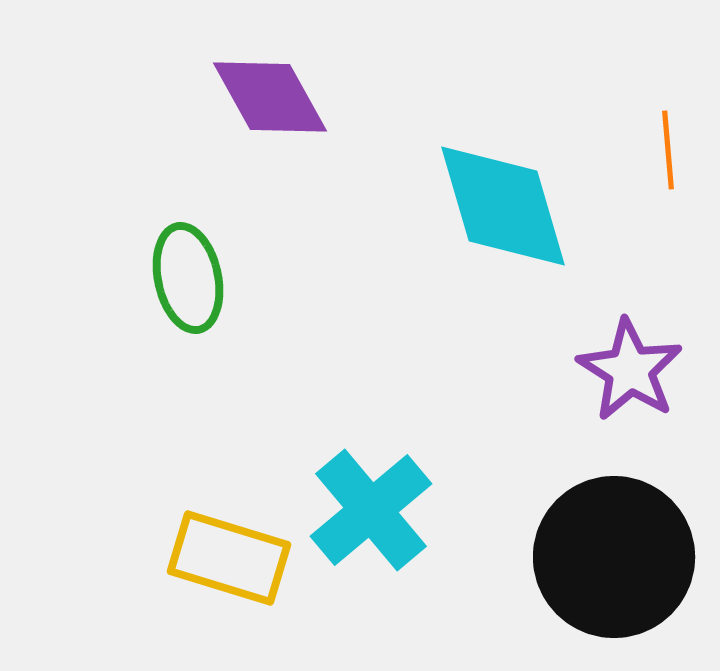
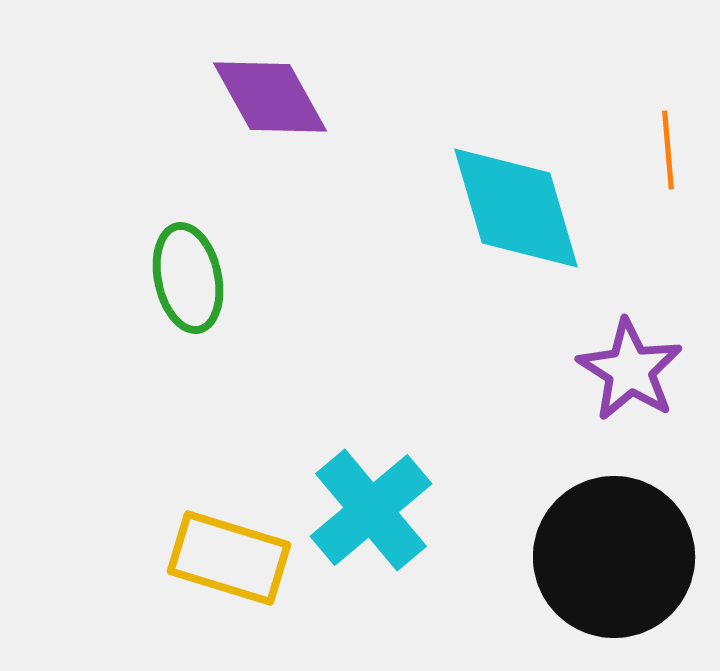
cyan diamond: moved 13 px right, 2 px down
